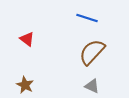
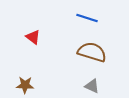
red triangle: moved 6 px right, 2 px up
brown semicircle: rotated 64 degrees clockwise
brown star: rotated 24 degrees counterclockwise
